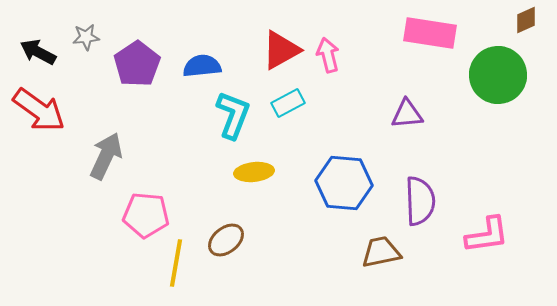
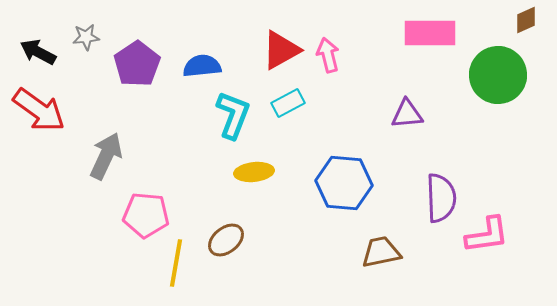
pink rectangle: rotated 9 degrees counterclockwise
purple semicircle: moved 21 px right, 3 px up
